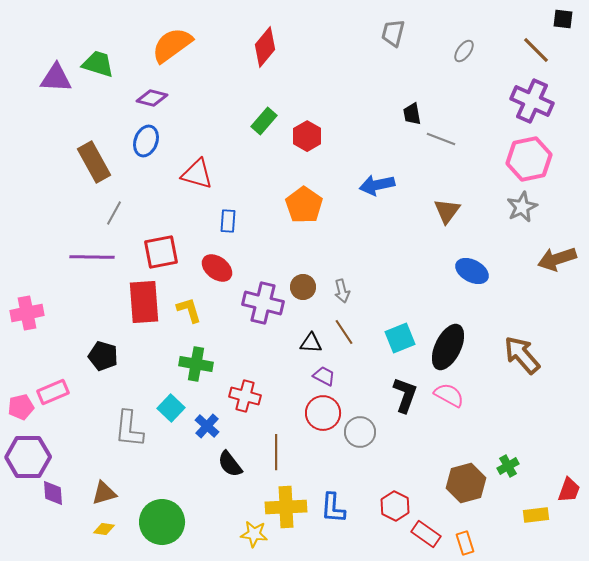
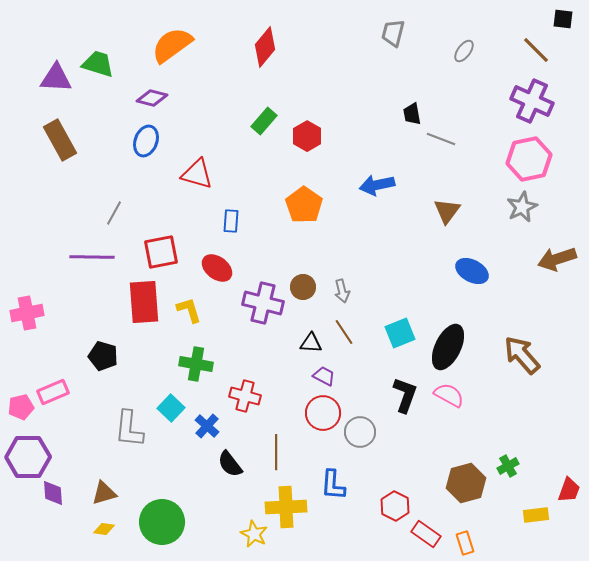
brown rectangle at (94, 162): moved 34 px left, 22 px up
blue rectangle at (228, 221): moved 3 px right
cyan square at (400, 338): moved 5 px up
blue L-shape at (333, 508): moved 23 px up
yellow star at (254, 534): rotated 20 degrees clockwise
